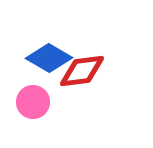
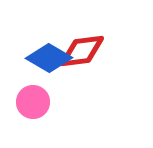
red diamond: moved 20 px up
